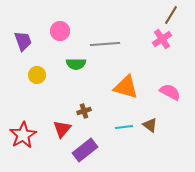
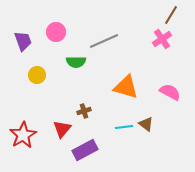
pink circle: moved 4 px left, 1 px down
gray line: moved 1 px left, 3 px up; rotated 20 degrees counterclockwise
green semicircle: moved 2 px up
brown triangle: moved 4 px left, 1 px up
purple rectangle: rotated 10 degrees clockwise
